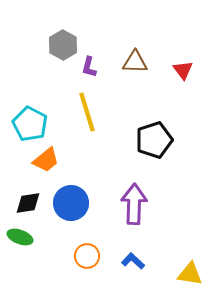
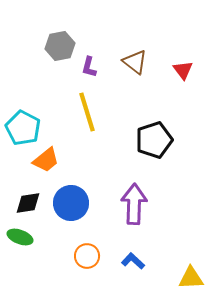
gray hexagon: moved 3 px left, 1 px down; rotated 20 degrees clockwise
brown triangle: rotated 36 degrees clockwise
cyan pentagon: moved 7 px left, 4 px down
yellow triangle: moved 1 px right, 4 px down; rotated 12 degrees counterclockwise
